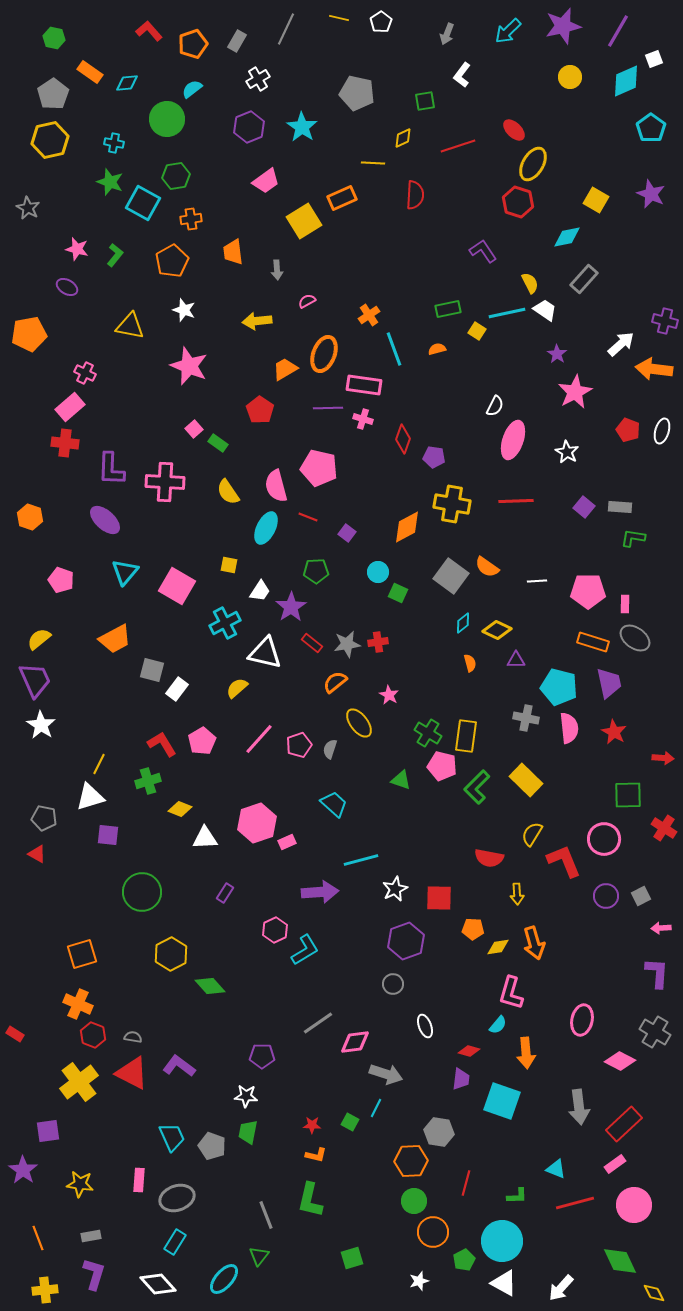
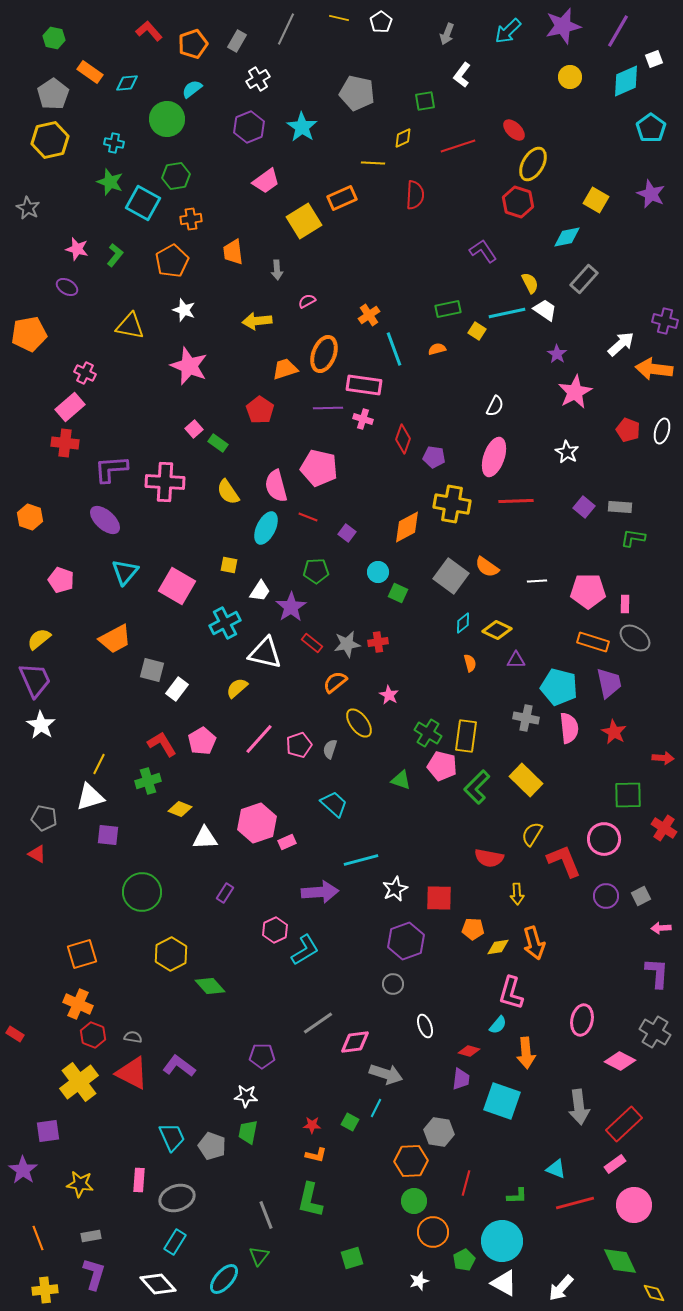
orange trapezoid at (285, 369): rotated 12 degrees clockwise
pink ellipse at (513, 440): moved 19 px left, 17 px down
purple L-shape at (111, 469): rotated 84 degrees clockwise
